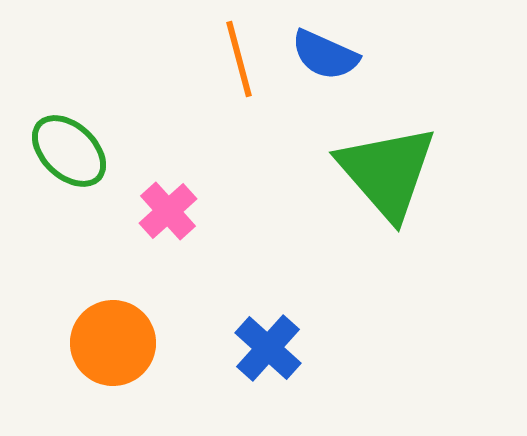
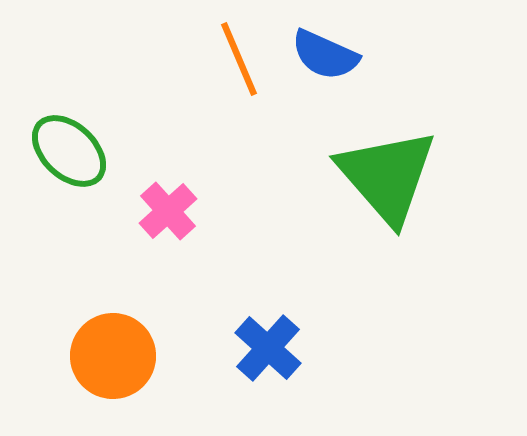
orange line: rotated 8 degrees counterclockwise
green triangle: moved 4 px down
orange circle: moved 13 px down
